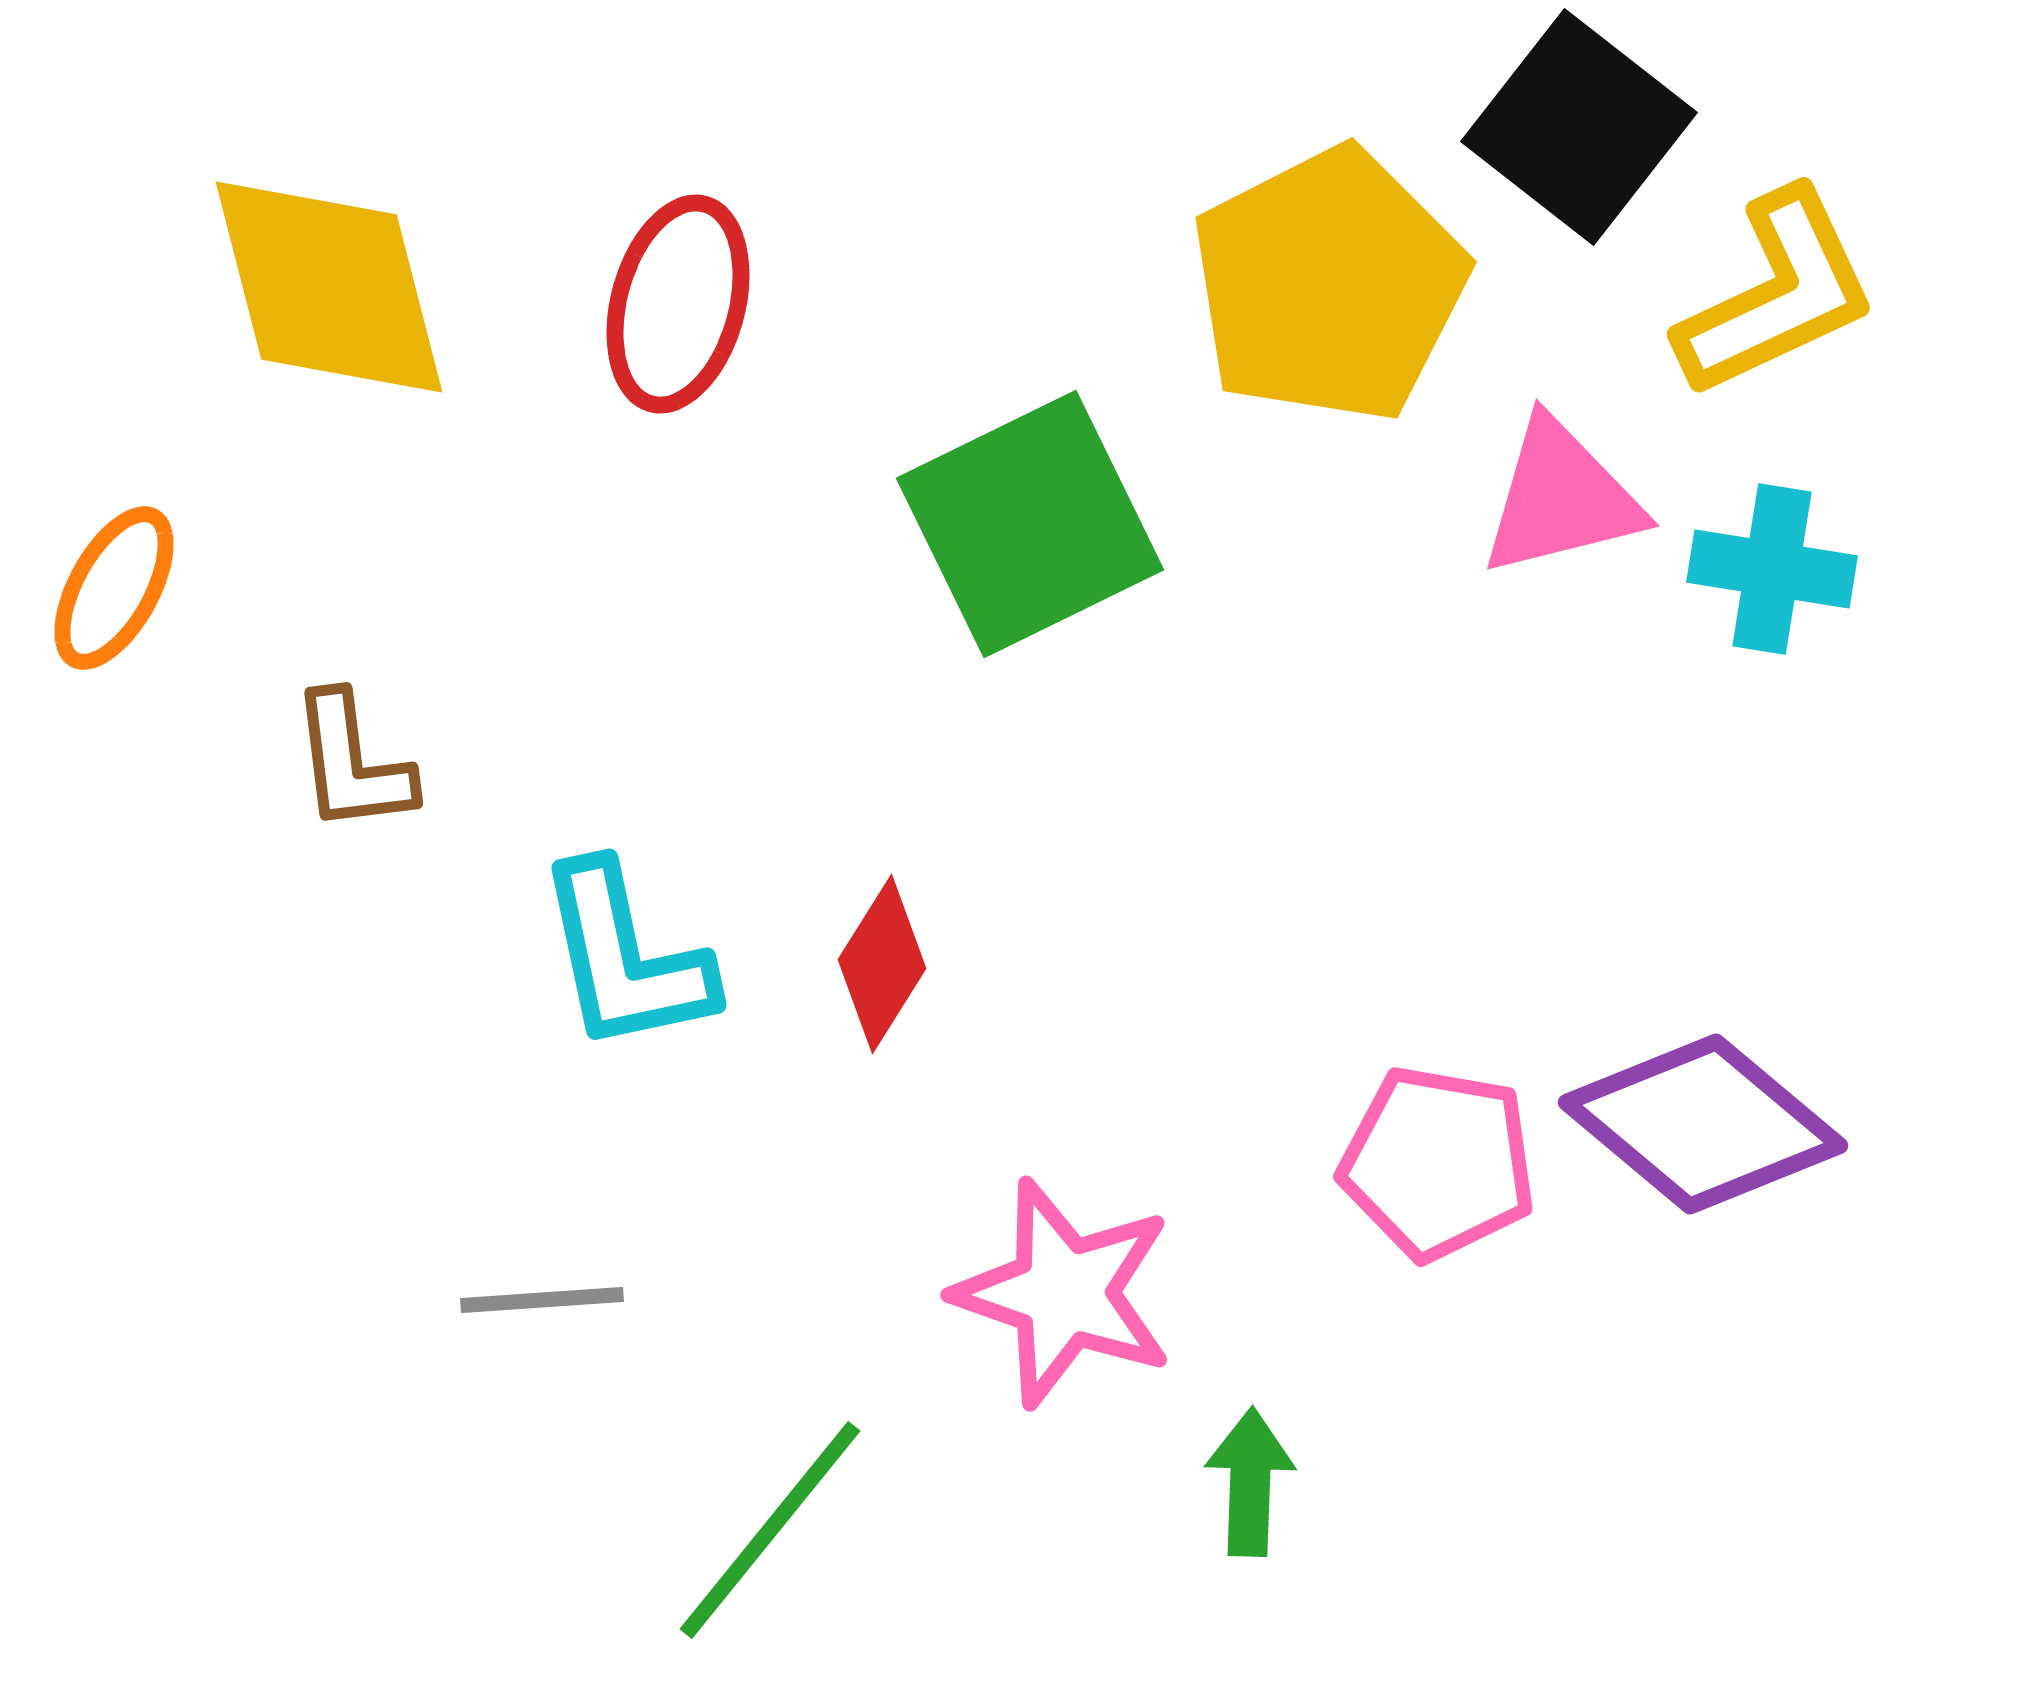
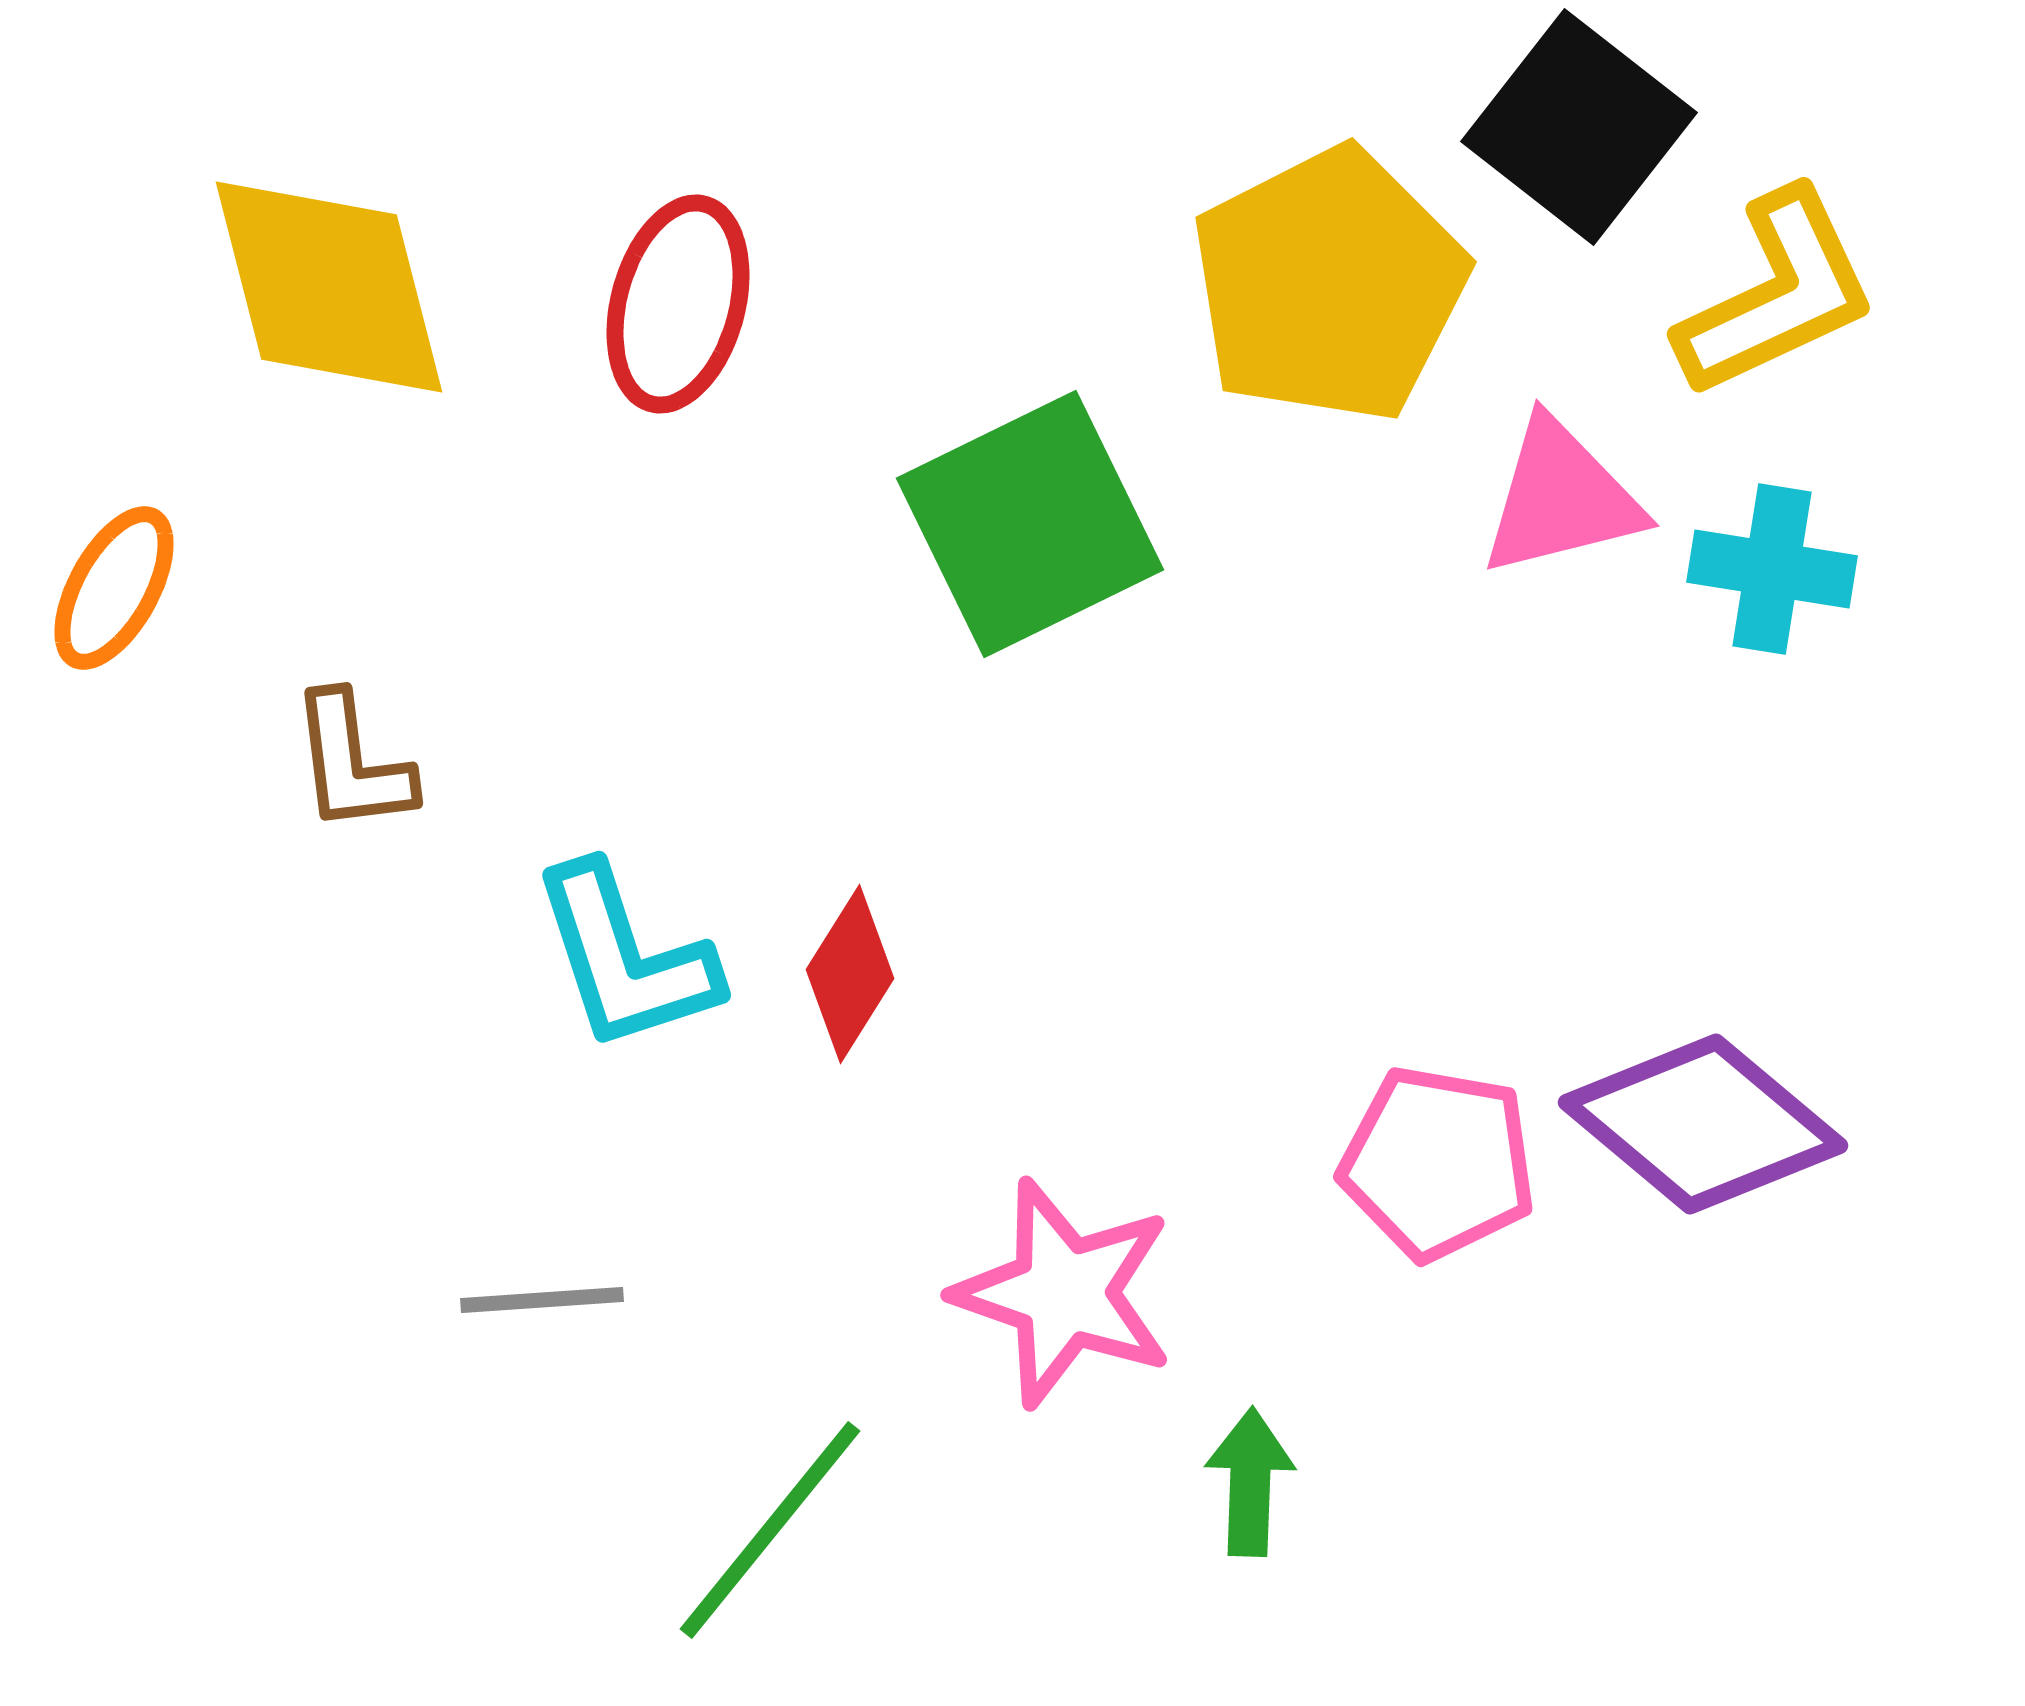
cyan L-shape: rotated 6 degrees counterclockwise
red diamond: moved 32 px left, 10 px down
